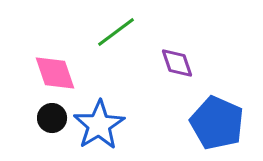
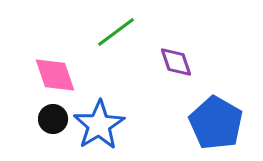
purple diamond: moved 1 px left, 1 px up
pink diamond: moved 2 px down
black circle: moved 1 px right, 1 px down
blue pentagon: moved 1 px left; rotated 6 degrees clockwise
